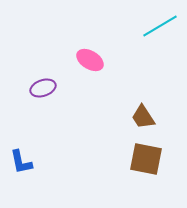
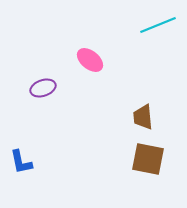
cyan line: moved 2 px left, 1 px up; rotated 9 degrees clockwise
pink ellipse: rotated 8 degrees clockwise
brown trapezoid: rotated 28 degrees clockwise
brown square: moved 2 px right
